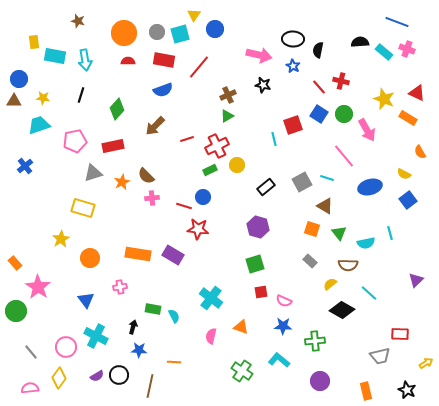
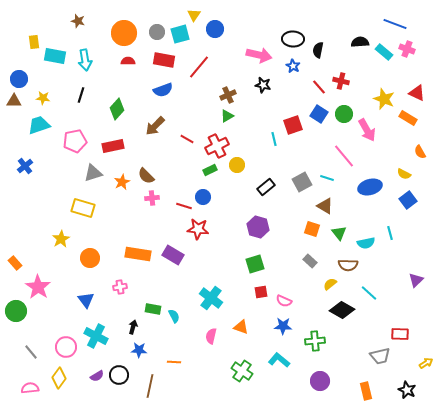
blue line at (397, 22): moved 2 px left, 2 px down
red line at (187, 139): rotated 48 degrees clockwise
